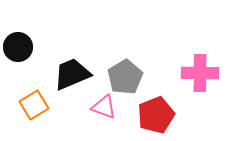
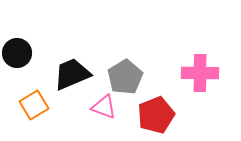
black circle: moved 1 px left, 6 px down
